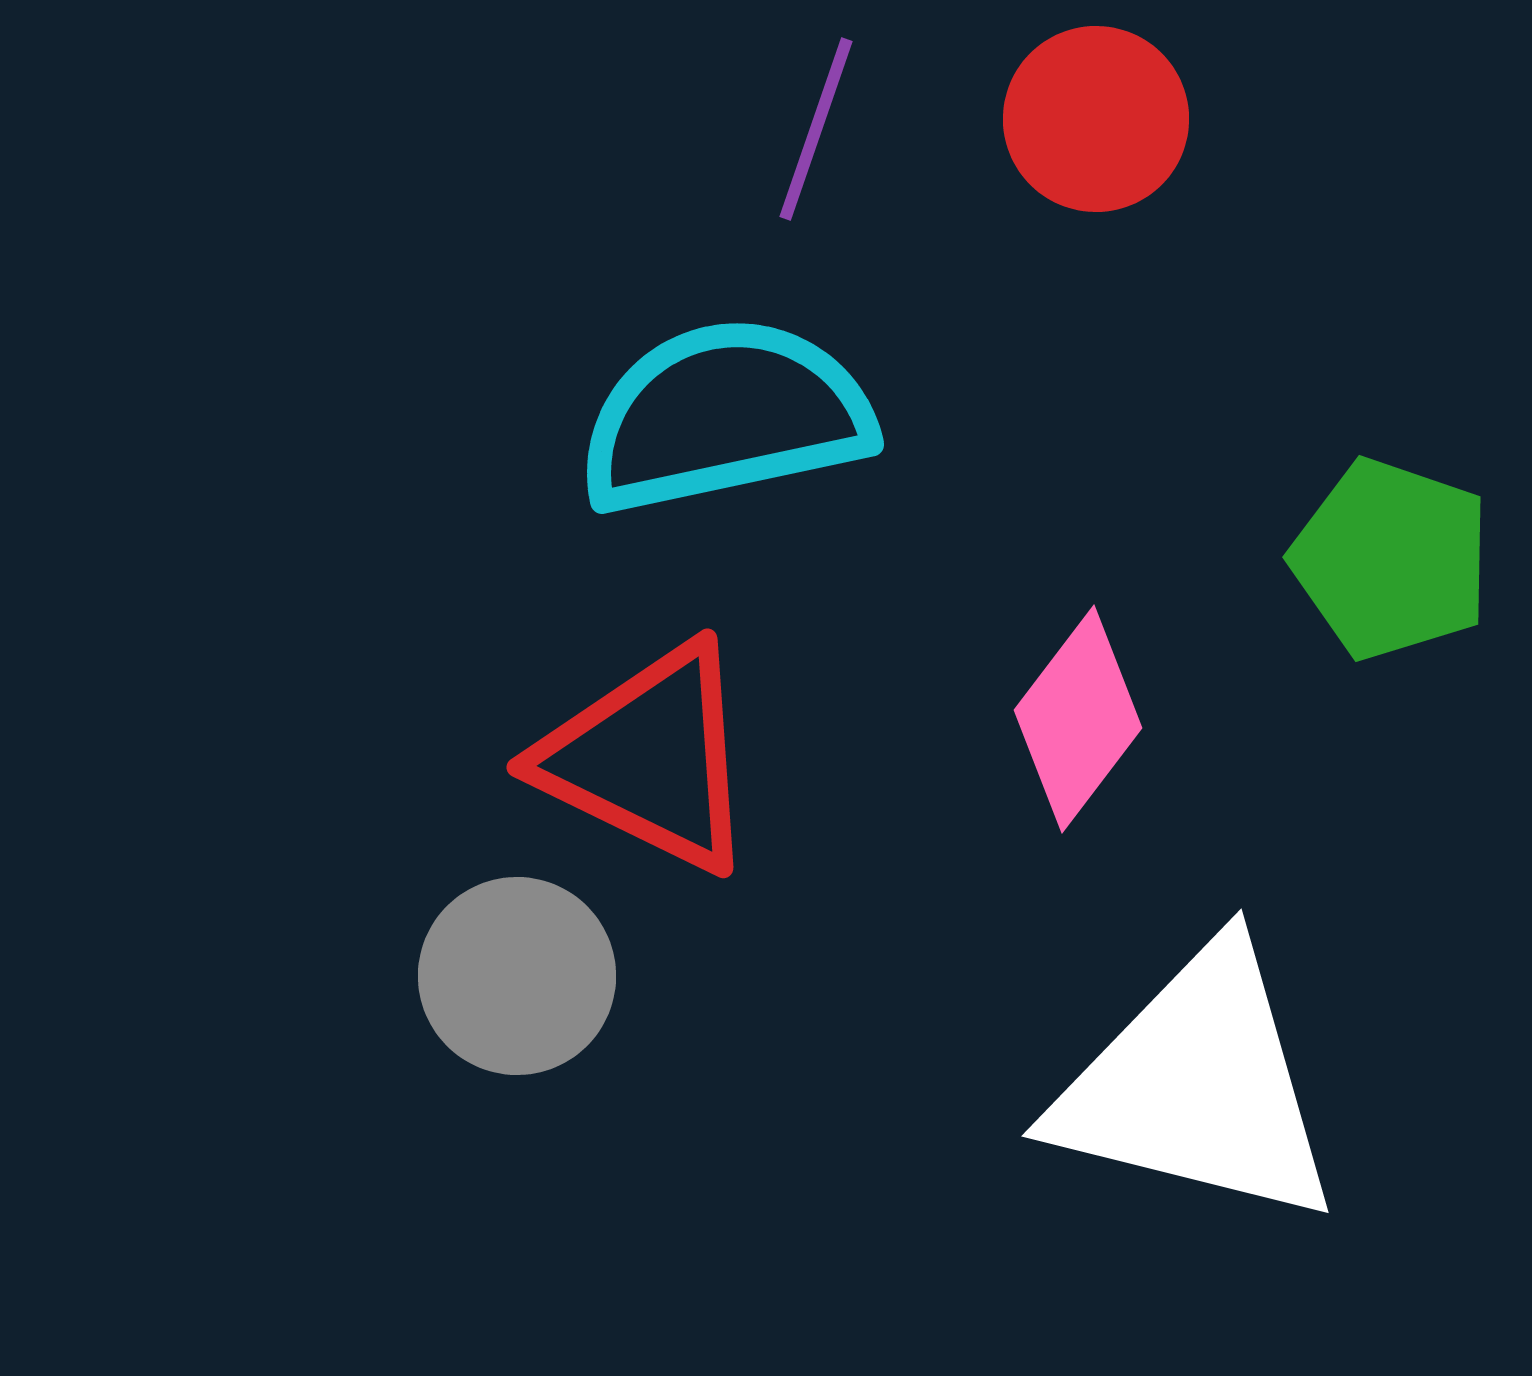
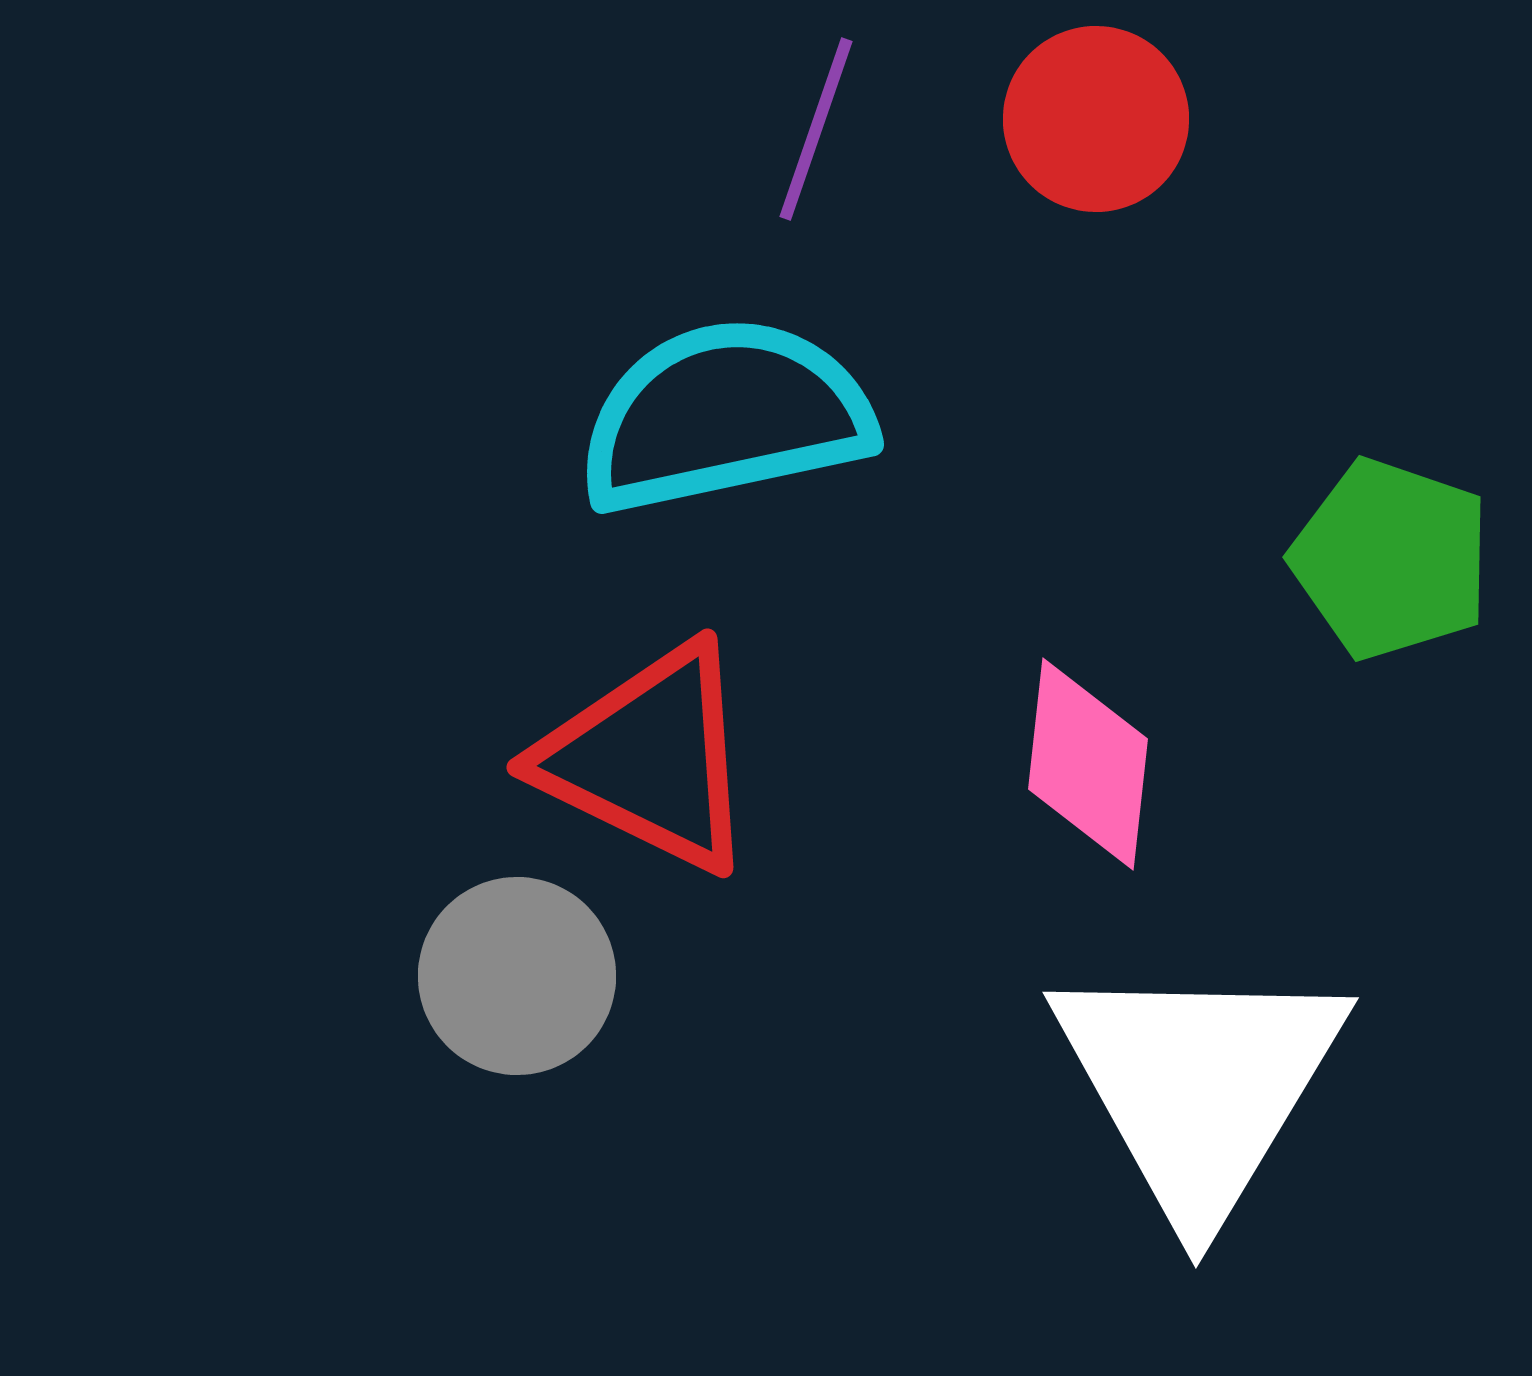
pink diamond: moved 10 px right, 45 px down; rotated 31 degrees counterclockwise
white triangle: moved 2 px right; rotated 47 degrees clockwise
